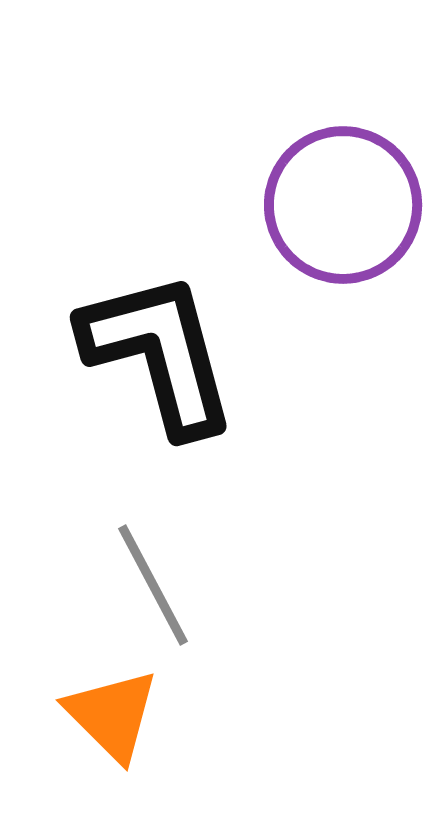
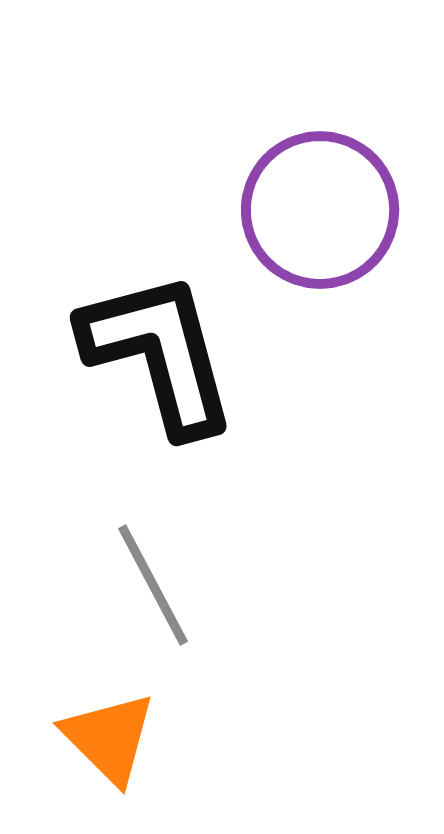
purple circle: moved 23 px left, 5 px down
orange triangle: moved 3 px left, 23 px down
